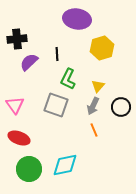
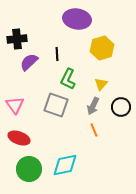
yellow triangle: moved 3 px right, 2 px up
